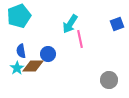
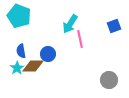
cyan pentagon: rotated 30 degrees counterclockwise
blue square: moved 3 px left, 2 px down
